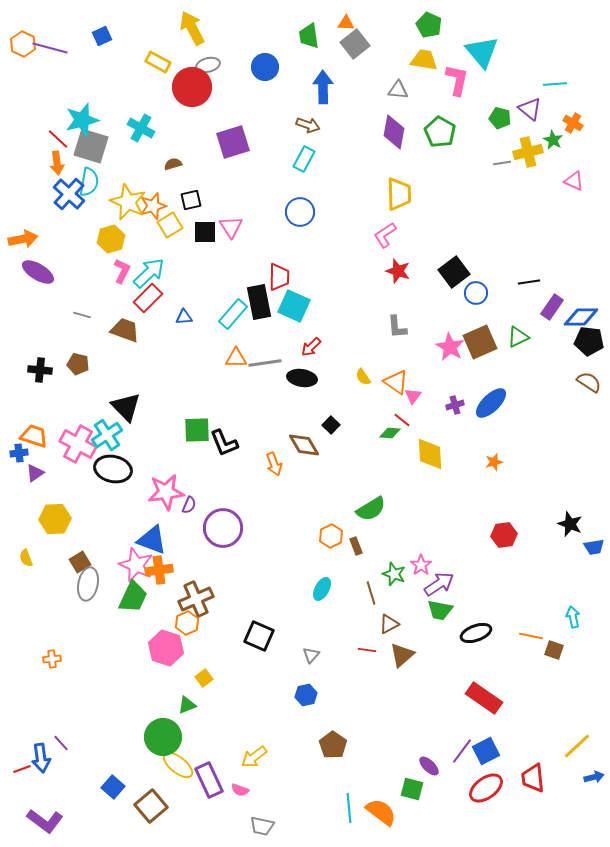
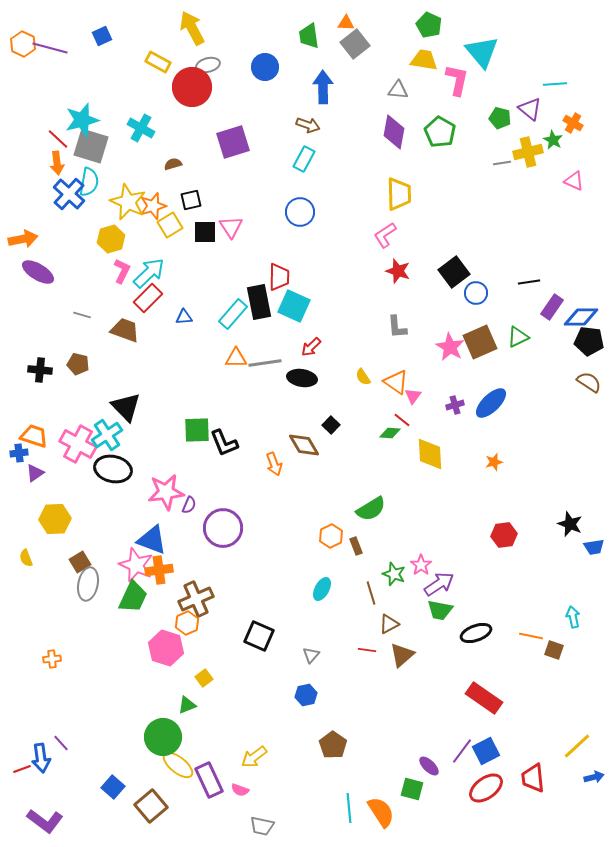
orange semicircle at (381, 812): rotated 20 degrees clockwise
